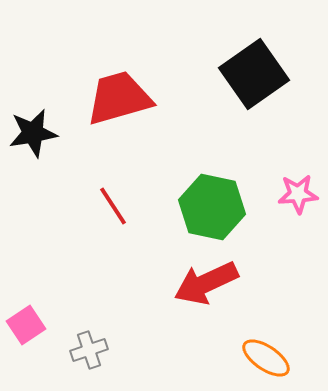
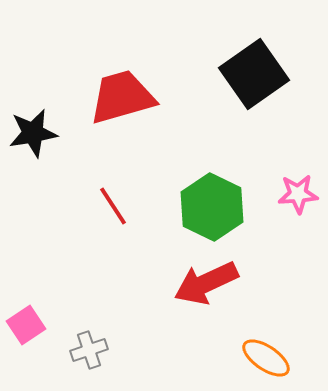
red trapezoid: moved 3 px right, 1 px up
green hexagon: rotated 14 degrees clockwise
